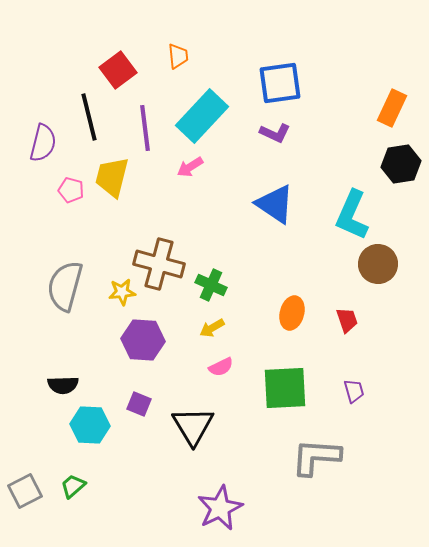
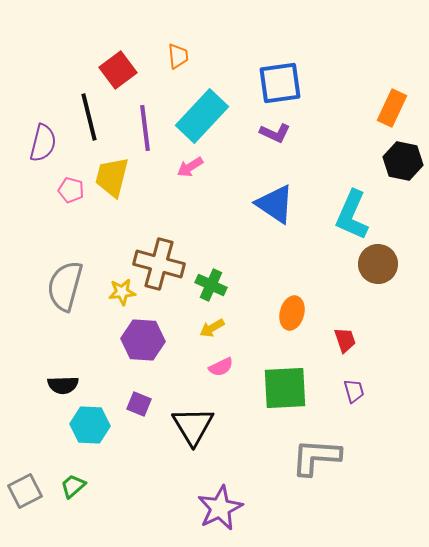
black hexagon: moved 2 px right, 3 px up; rotated 21 degrees clockwise
red trapezoid: moved 2 px left, 20 px down
